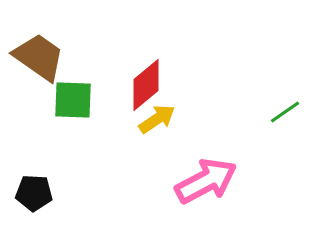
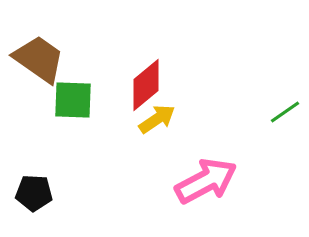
brown trapezoid: moved 2 px down
